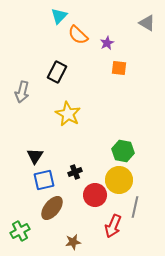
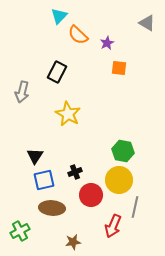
red circle: moved 4 px left
brown ellipse: rotated 55 degrees clockwise
